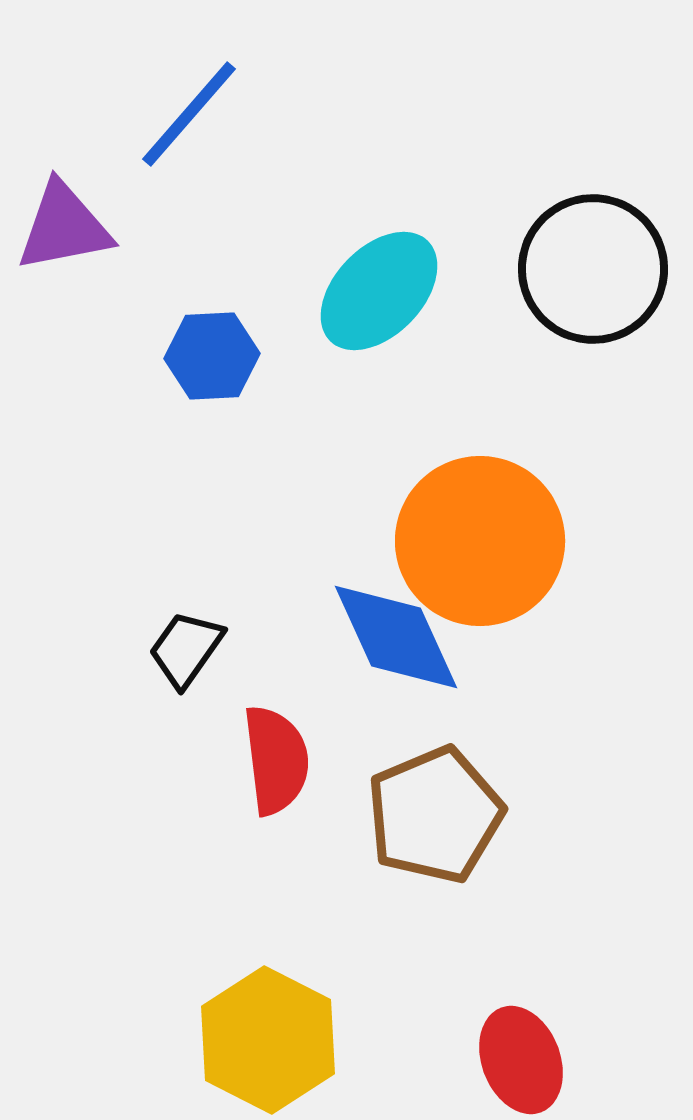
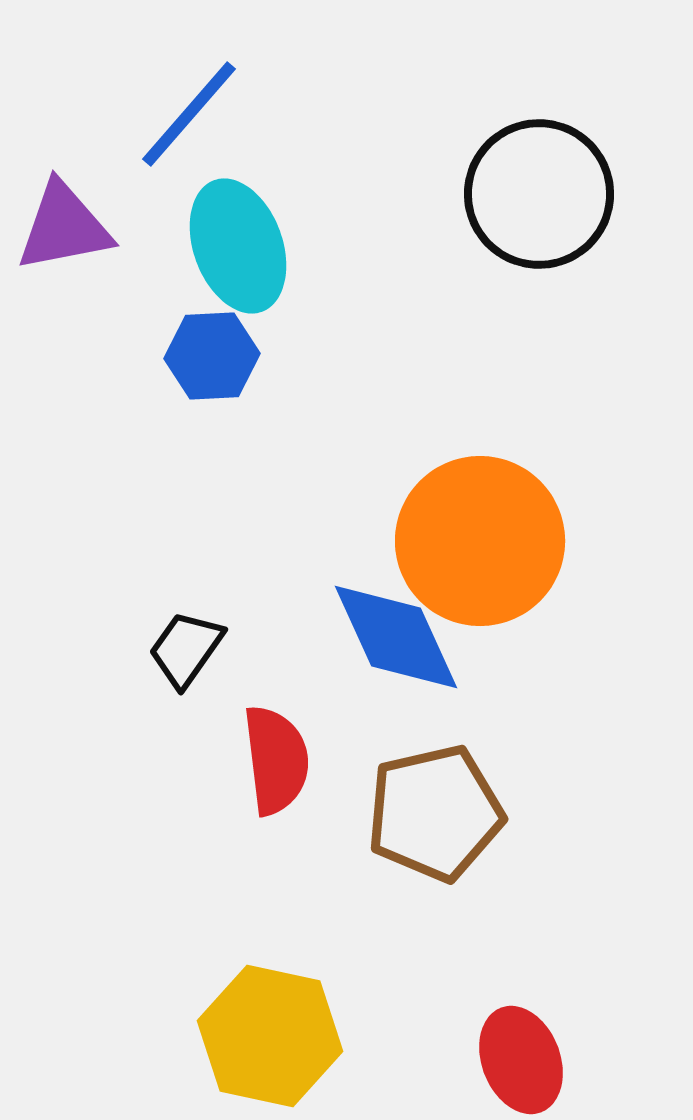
black circle: moved 54 px left, 75 px up
cyan ellipse: moved 141 px left, 45 px up; rotated 64 degrees counterclockwise
brown pentagon: moved 2 px up; rotated 10 degrees clockwise
yellow hexagon: moved 2 px right, 4 px up; rotated 15 degrees counterclockwise
